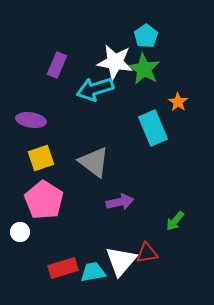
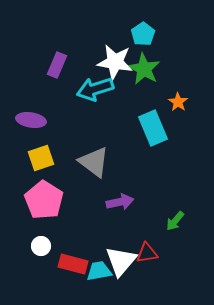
cyan pentagon: moved 3 px left, 2 px up
white circle: moved 21 px right, 14 px down
red rectangle: moved 10 px right, 4 px up; rotated 32 degrees clockwise
cyan trapezoid: moved 6 px right, 1 px up
